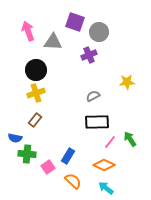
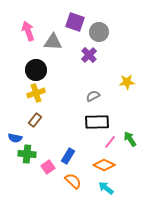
purple cross: rotated 21 degrees counterclockwise
